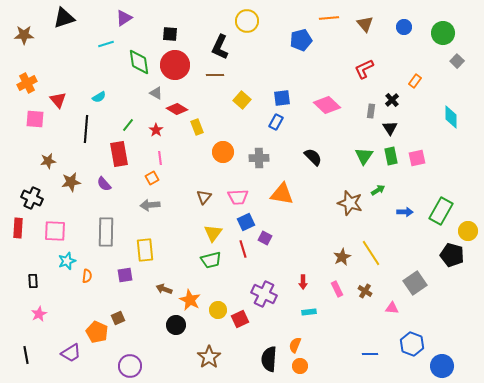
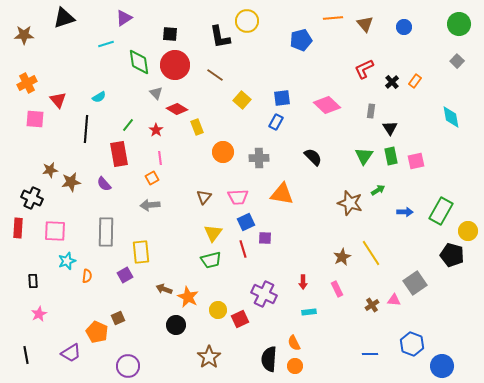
orange line at (329, 18): moved 4 px right
green circle at (443, 33): moved 16 px right, 9 px up
black L-shape at (220, 47): moved 10 px up; rotated 35 degrees counterclockwise
brown line at (215, 75): rotated 36 degrees clockwise
gray triangle at (156, 93): rotated 16 degrees clockwise
black cross at (392, 100): moved 18 px up
cyan diamond at (451, 117): rotated 10 degrees counterclockwise
pink square at (417, 158): moved 1 px left, 3 px down
brown star at (48, 161): moved 2 px right, 9 px down
purple square at (265, 238): rotated 24 degrees counterclockwise
yellow rectangle at (145, 250): moved 4 px left, 2 px down
purple square at (125, 275): rotated 21 degrees counterclockwise
brown cross at (365, 291): moved 7 px right, 14 px down; rotated 24 degrees clockwise
orange star at (190, 300): moved 2 px left, 3 px up
pink triangle at (392, 308): moved 2 px right, 8 px up
orange semicircle at (295, 345): moved 1 px left, 2 px up; rotated 49 degrees counterclockwise
purple circle at (130, 366): moved 2 px left
orange circle at (300, 366): moved 5 px left
